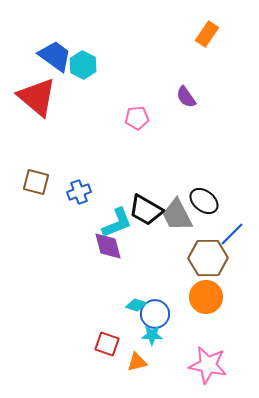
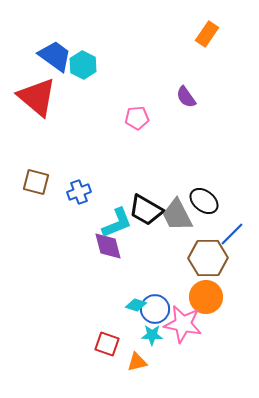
blue circle: moved 5 px up
pink star: moved 25 px left, 41 px up
